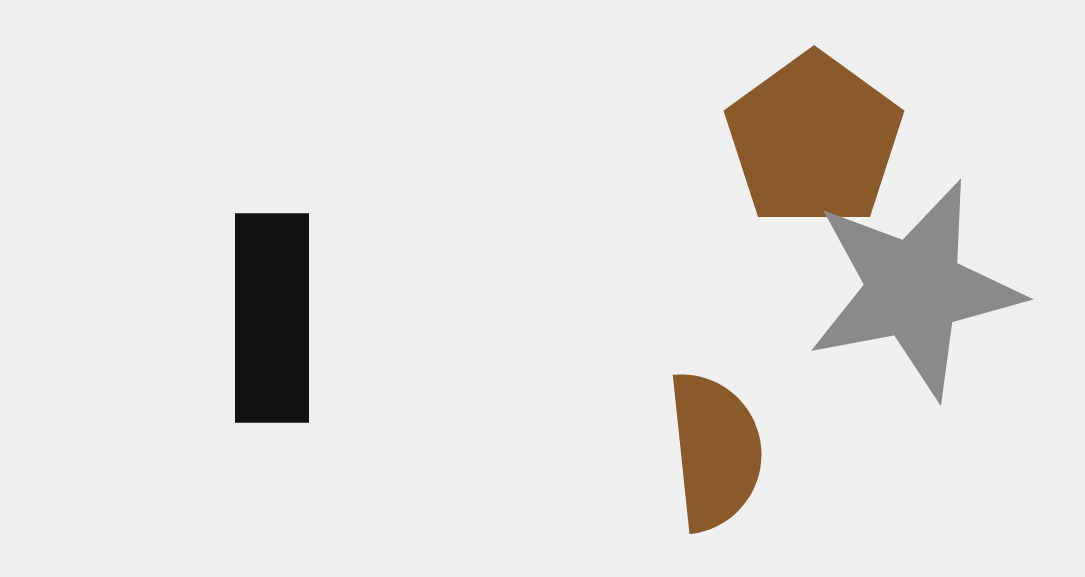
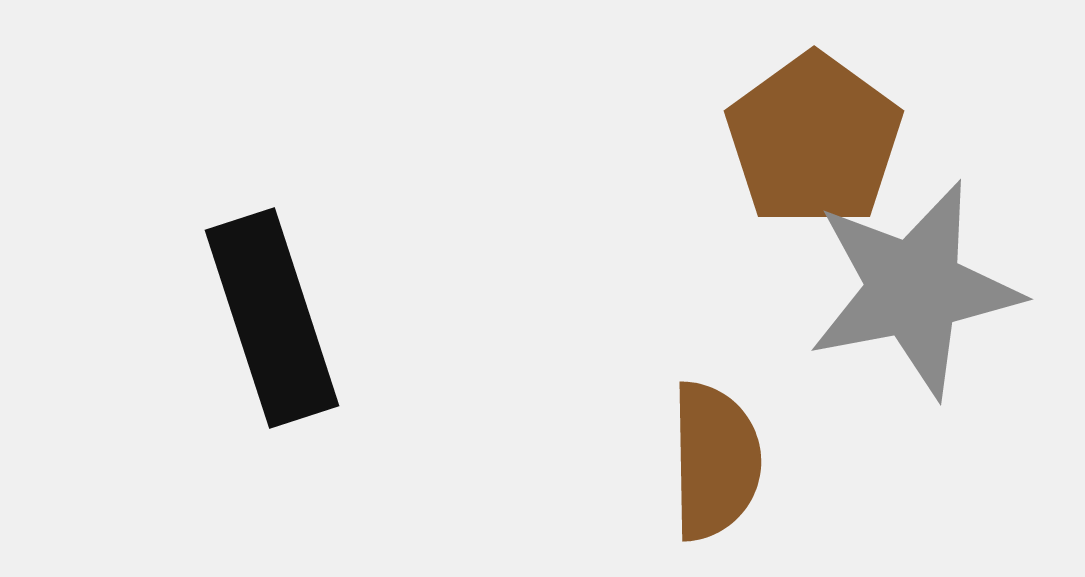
black rectangle: rotated 18 degrees counterclockwise
brown semicircle: moved 10 px down; rotated 5 degrees clockwise
